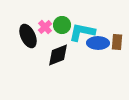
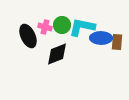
pink cross: rotated 32 degrees counterclockwise
cyan L-shape: moved 5 px up
blue ellipse: moved 3 px right, 5 px up
black diamond: moved 1 px left, 1 px up
